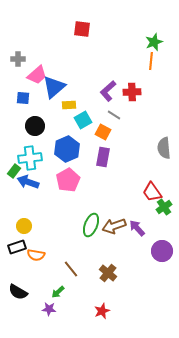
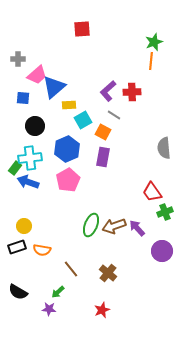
red square: rotated 12 degrees counterclockwise
green rectangle: moved 1 px right, 3 px up
green cross: moved 1 px right, 5 px down; rotated 14 degrees clockwise
orange semicircle: moved 6 px right, 5 px up
red star: moved 1 px up
